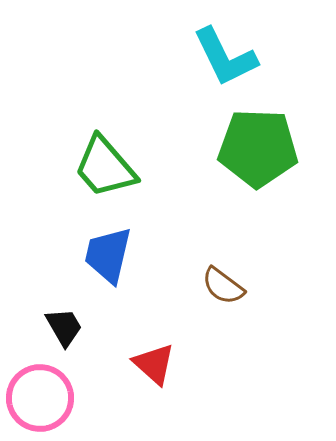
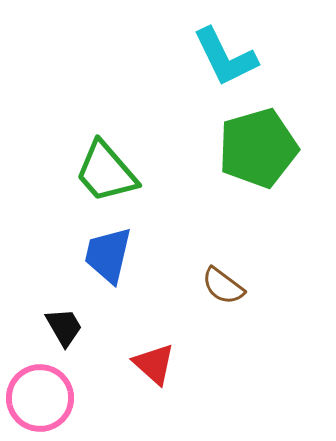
green pentagon: rotated 18 degrees counterclockwise
green trapezoid: moved 1 px right, 5 px down
